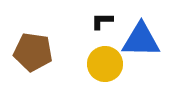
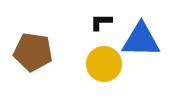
black L-shape: moved 1 px left, 1 px down
yellow circle: moved 1 px left
